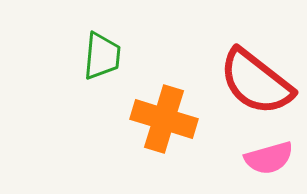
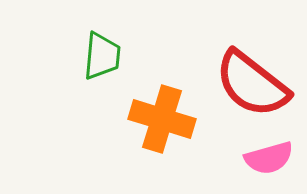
red semicircle: moved 4 px left, 2 px down
orange cross: moved 2 px left
